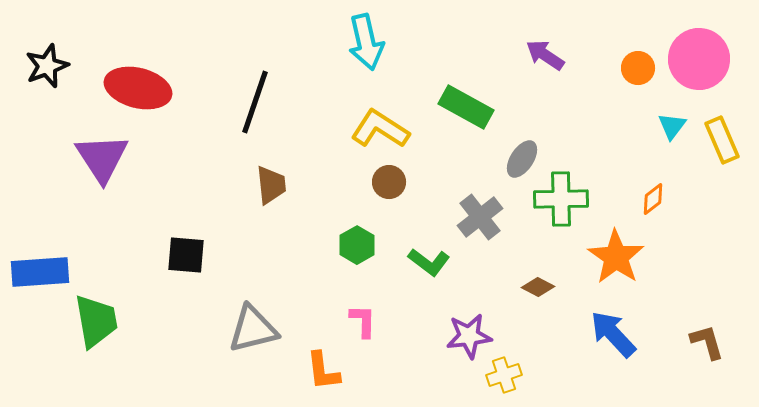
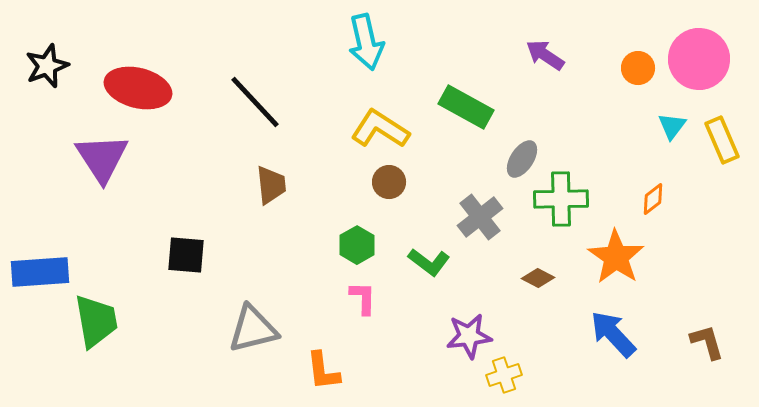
black line: rotated 62 degrees counterclockwise
brown diamond: moved 9 px up
pink L-shape: moved 23 px up
